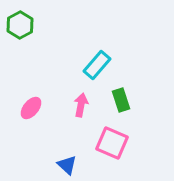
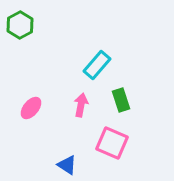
blue triangle: rotated 10 degrees counterclockwise
